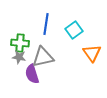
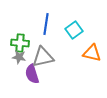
orange triangle: rotated 42 degrees counterclockwise
